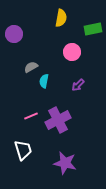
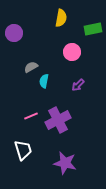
purple circle: moved 1 px up
